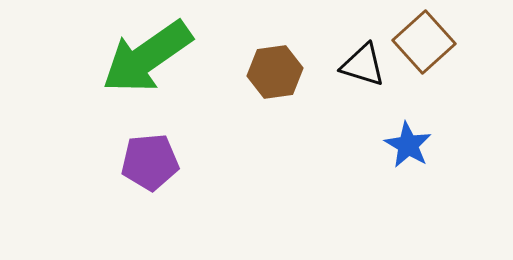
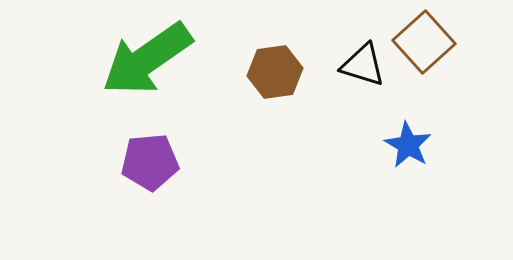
green arrow: moved 2 px down
